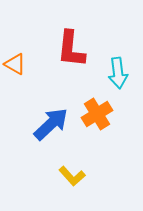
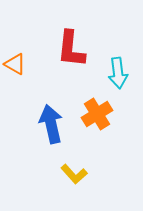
blue arrow: rotated 60 degrees counterclockwise
yellow L-shape: moved 2 px right, 2 px up
